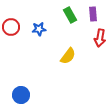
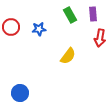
blue circle: moved 1 px left, 2 px up
